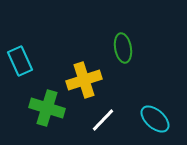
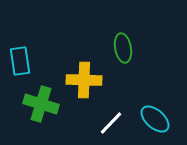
cyan rectangle: rotated 16 degrees clockwise
yellow cross: rotated 20 degrees clockwise
green cross: moved 6 px left, 4 px up
white line: moved 8 px right, 3 px down
